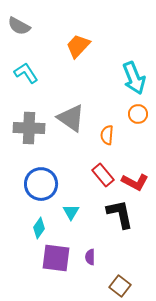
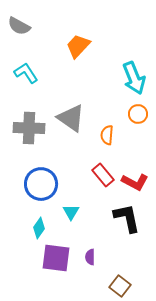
black L-shape: moved 7 px right, 4 px down
